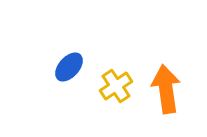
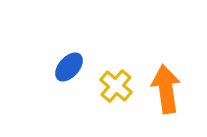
yellow cross: rotated 16 degrees counterclockwise
